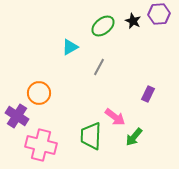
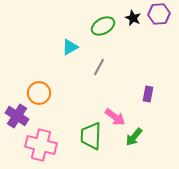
black star: moved 3 px up
green ellipse: rotated 10 degrees clockwise
purple rectangle: rotated 14 degrees counterclockwise
